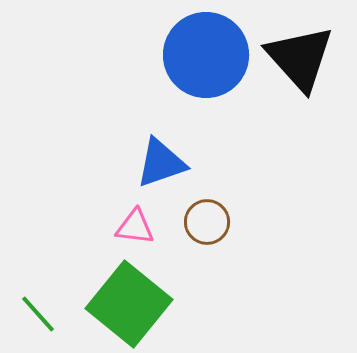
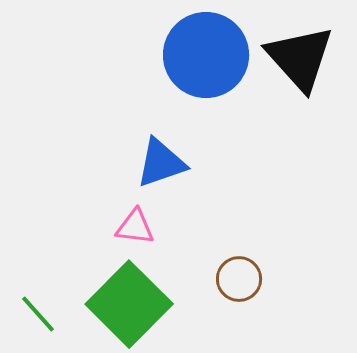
brown circle: moved 32 px right, 57 px down
green square: rotated 6 degrees clockwise
